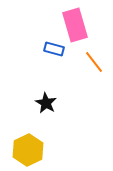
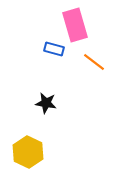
orange line: rotated 15 degrees counterclockwise
black star: rotated 20 degrees counterclockwise
yellow hexagon: moved 2 px down; rotated 8 degrees counterclockwise
